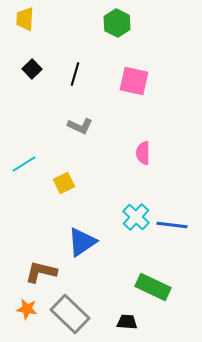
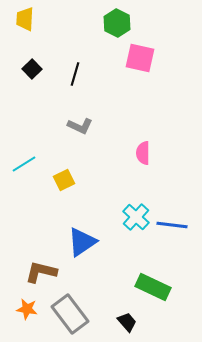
pink square: moved 6 px right, 23 px up
yellow square: moved 3 px up
gray rectangle: rotated 9 degrees clockwise
black trapezoid: rotated 45 degrees clockwise
